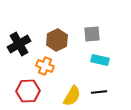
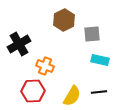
brown hexagon: moved 7 px right, 20 px up
red hexagon: moved 5 px right
